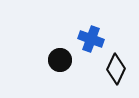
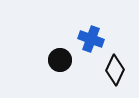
black diamond: moved 1 px left, 1 px down
